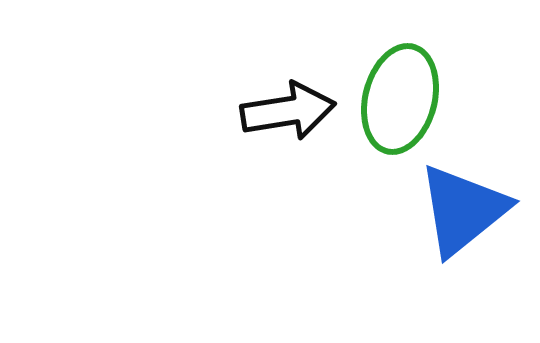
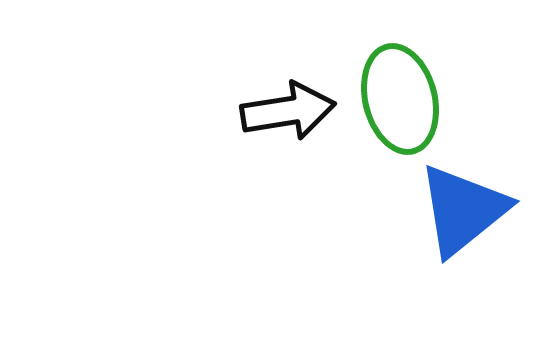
green ellipse: rotated 28 degrees counterclockwise
